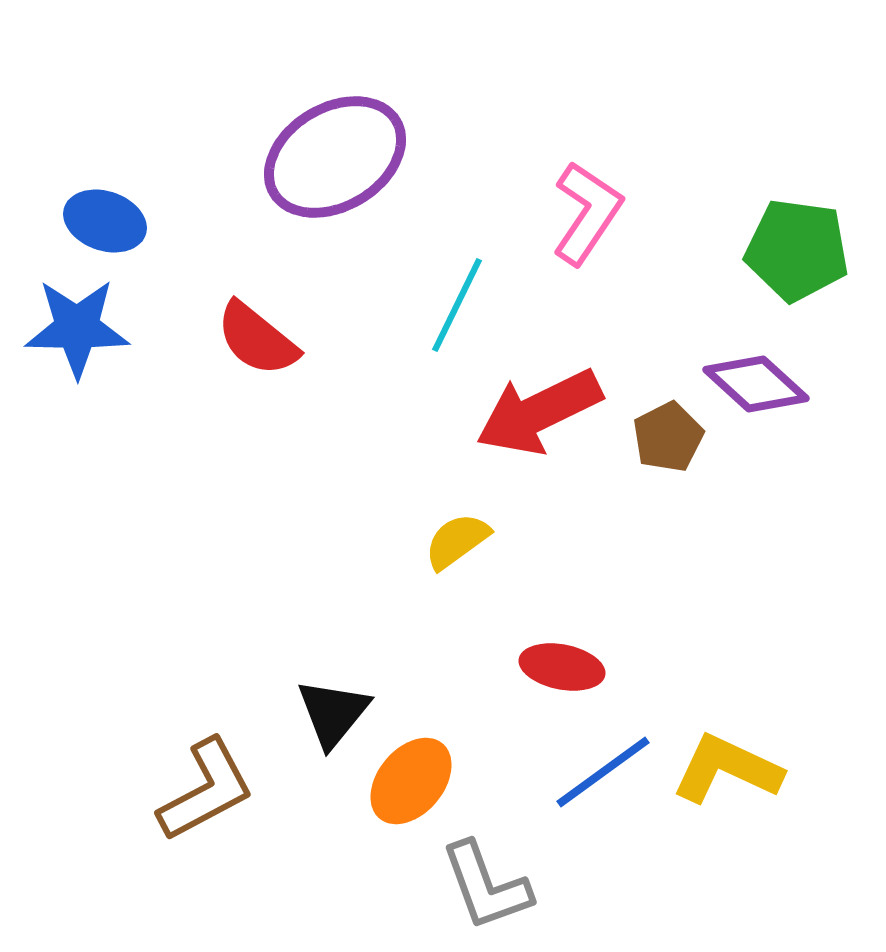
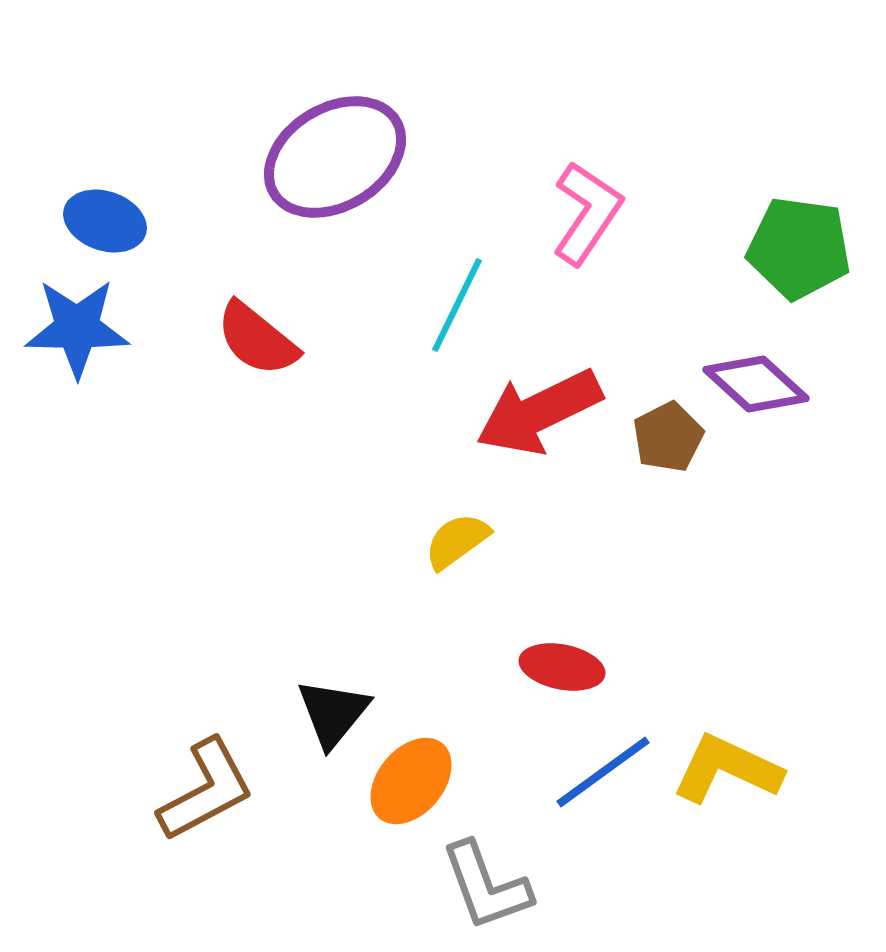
green pentagon: moved 2 px right, 2 px up
